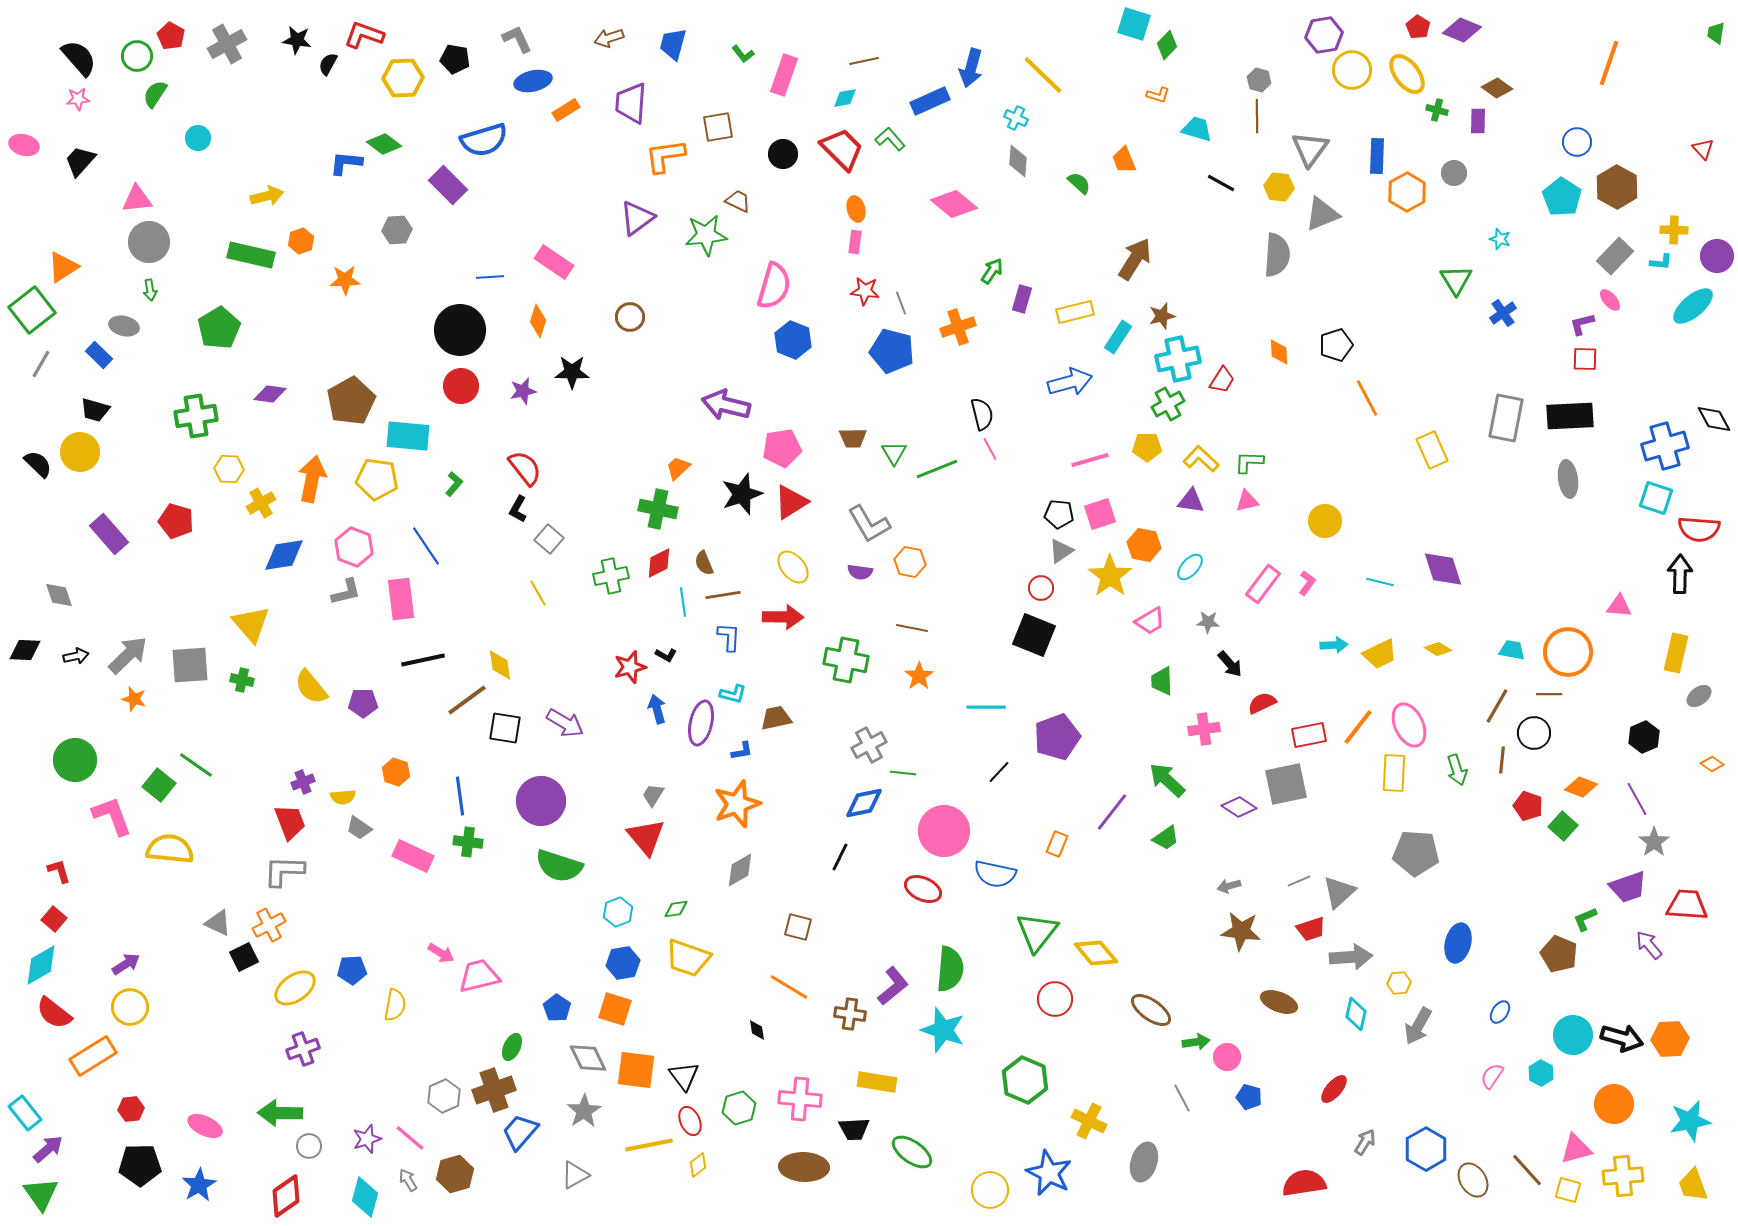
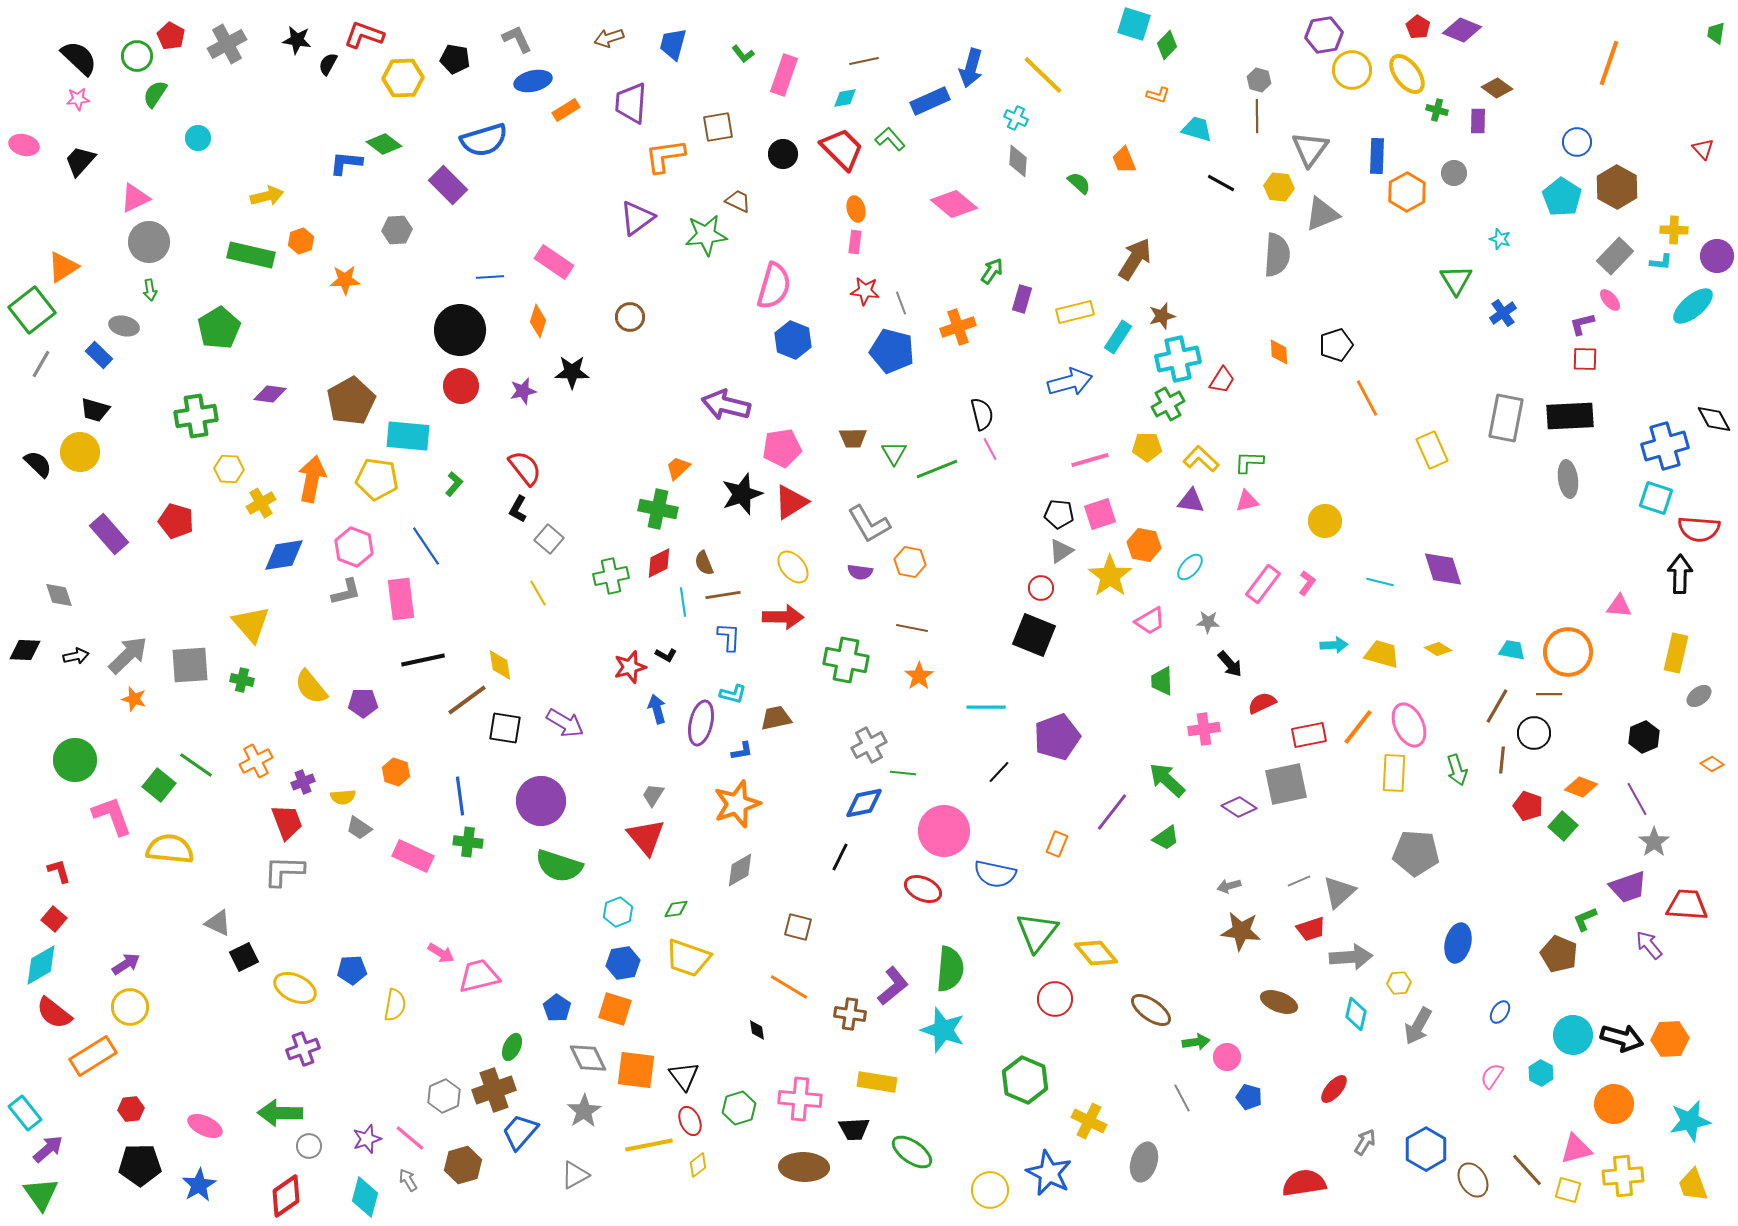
black semicircle at (79, 58): rotated 6 degrees counterclockwise
pink triangle at (137, 199): moved 2 px left, 1 px up; rotated 20 degrees counterclockwise
yellow trapezoid at (1380, 654): moved 2 px right; rotated 138 degrees counterclockwise
red trapezoid at (290, 822): moved 3 px left
orange cross at (269, 925): moved 13 px left, 164 px up
yellow ellipse at (295, 988): rotated 60 degrees clockwise
brown hexagon at (455, 1174): moved 8 px right, 9 px up
